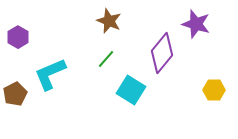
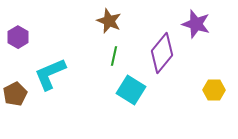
green line: moved 8 px right, 3 px up; rotated 30 degrees counterclockwise
